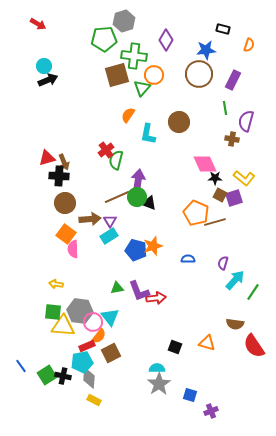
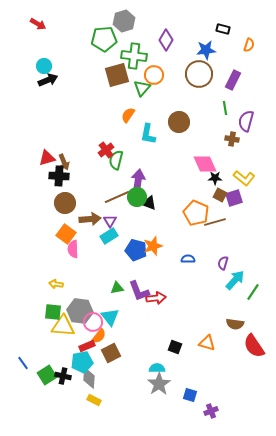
blue line at (21, 366): moved 2 px right, 3 px up
